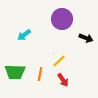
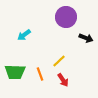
purple circle: moved 4 px right, 2 px up
orange line: rotated 32 degrees counterclockwise
